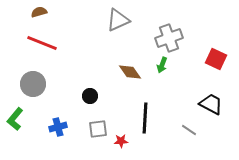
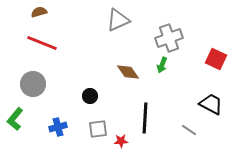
brown diamond: moved 2 px left
